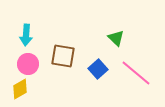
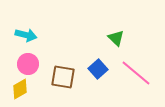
cyan arrow: rotated 80 degrees counterclockwise
brown square: moved 21 px down
